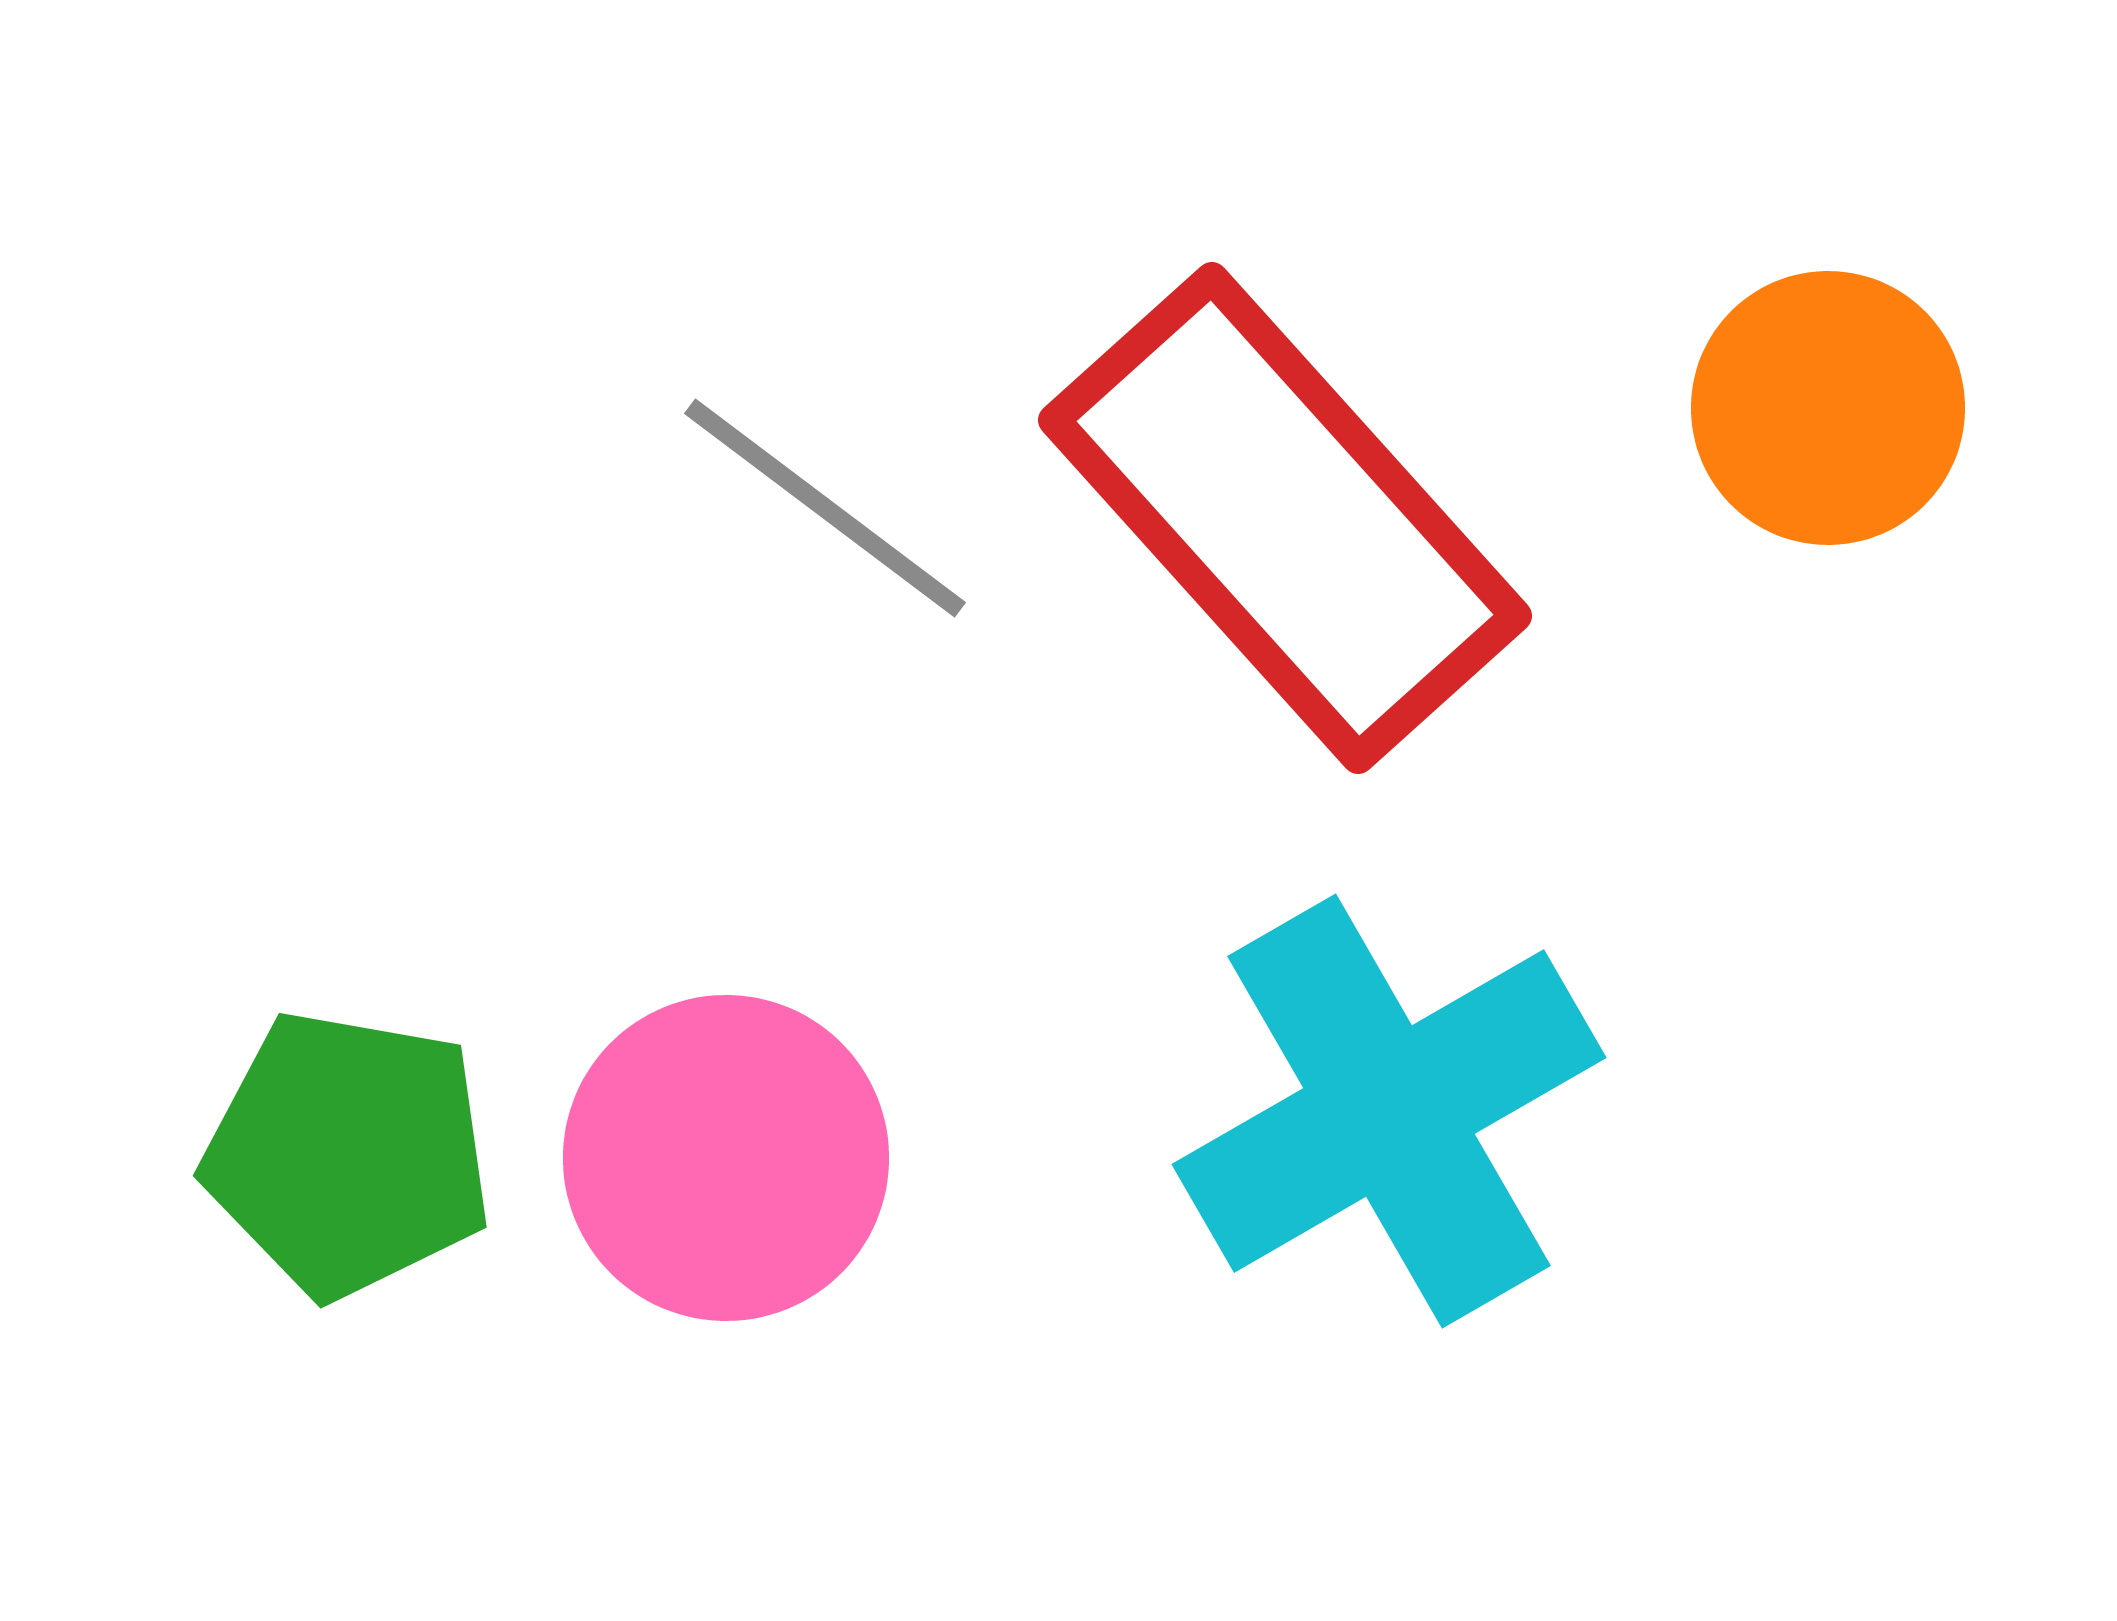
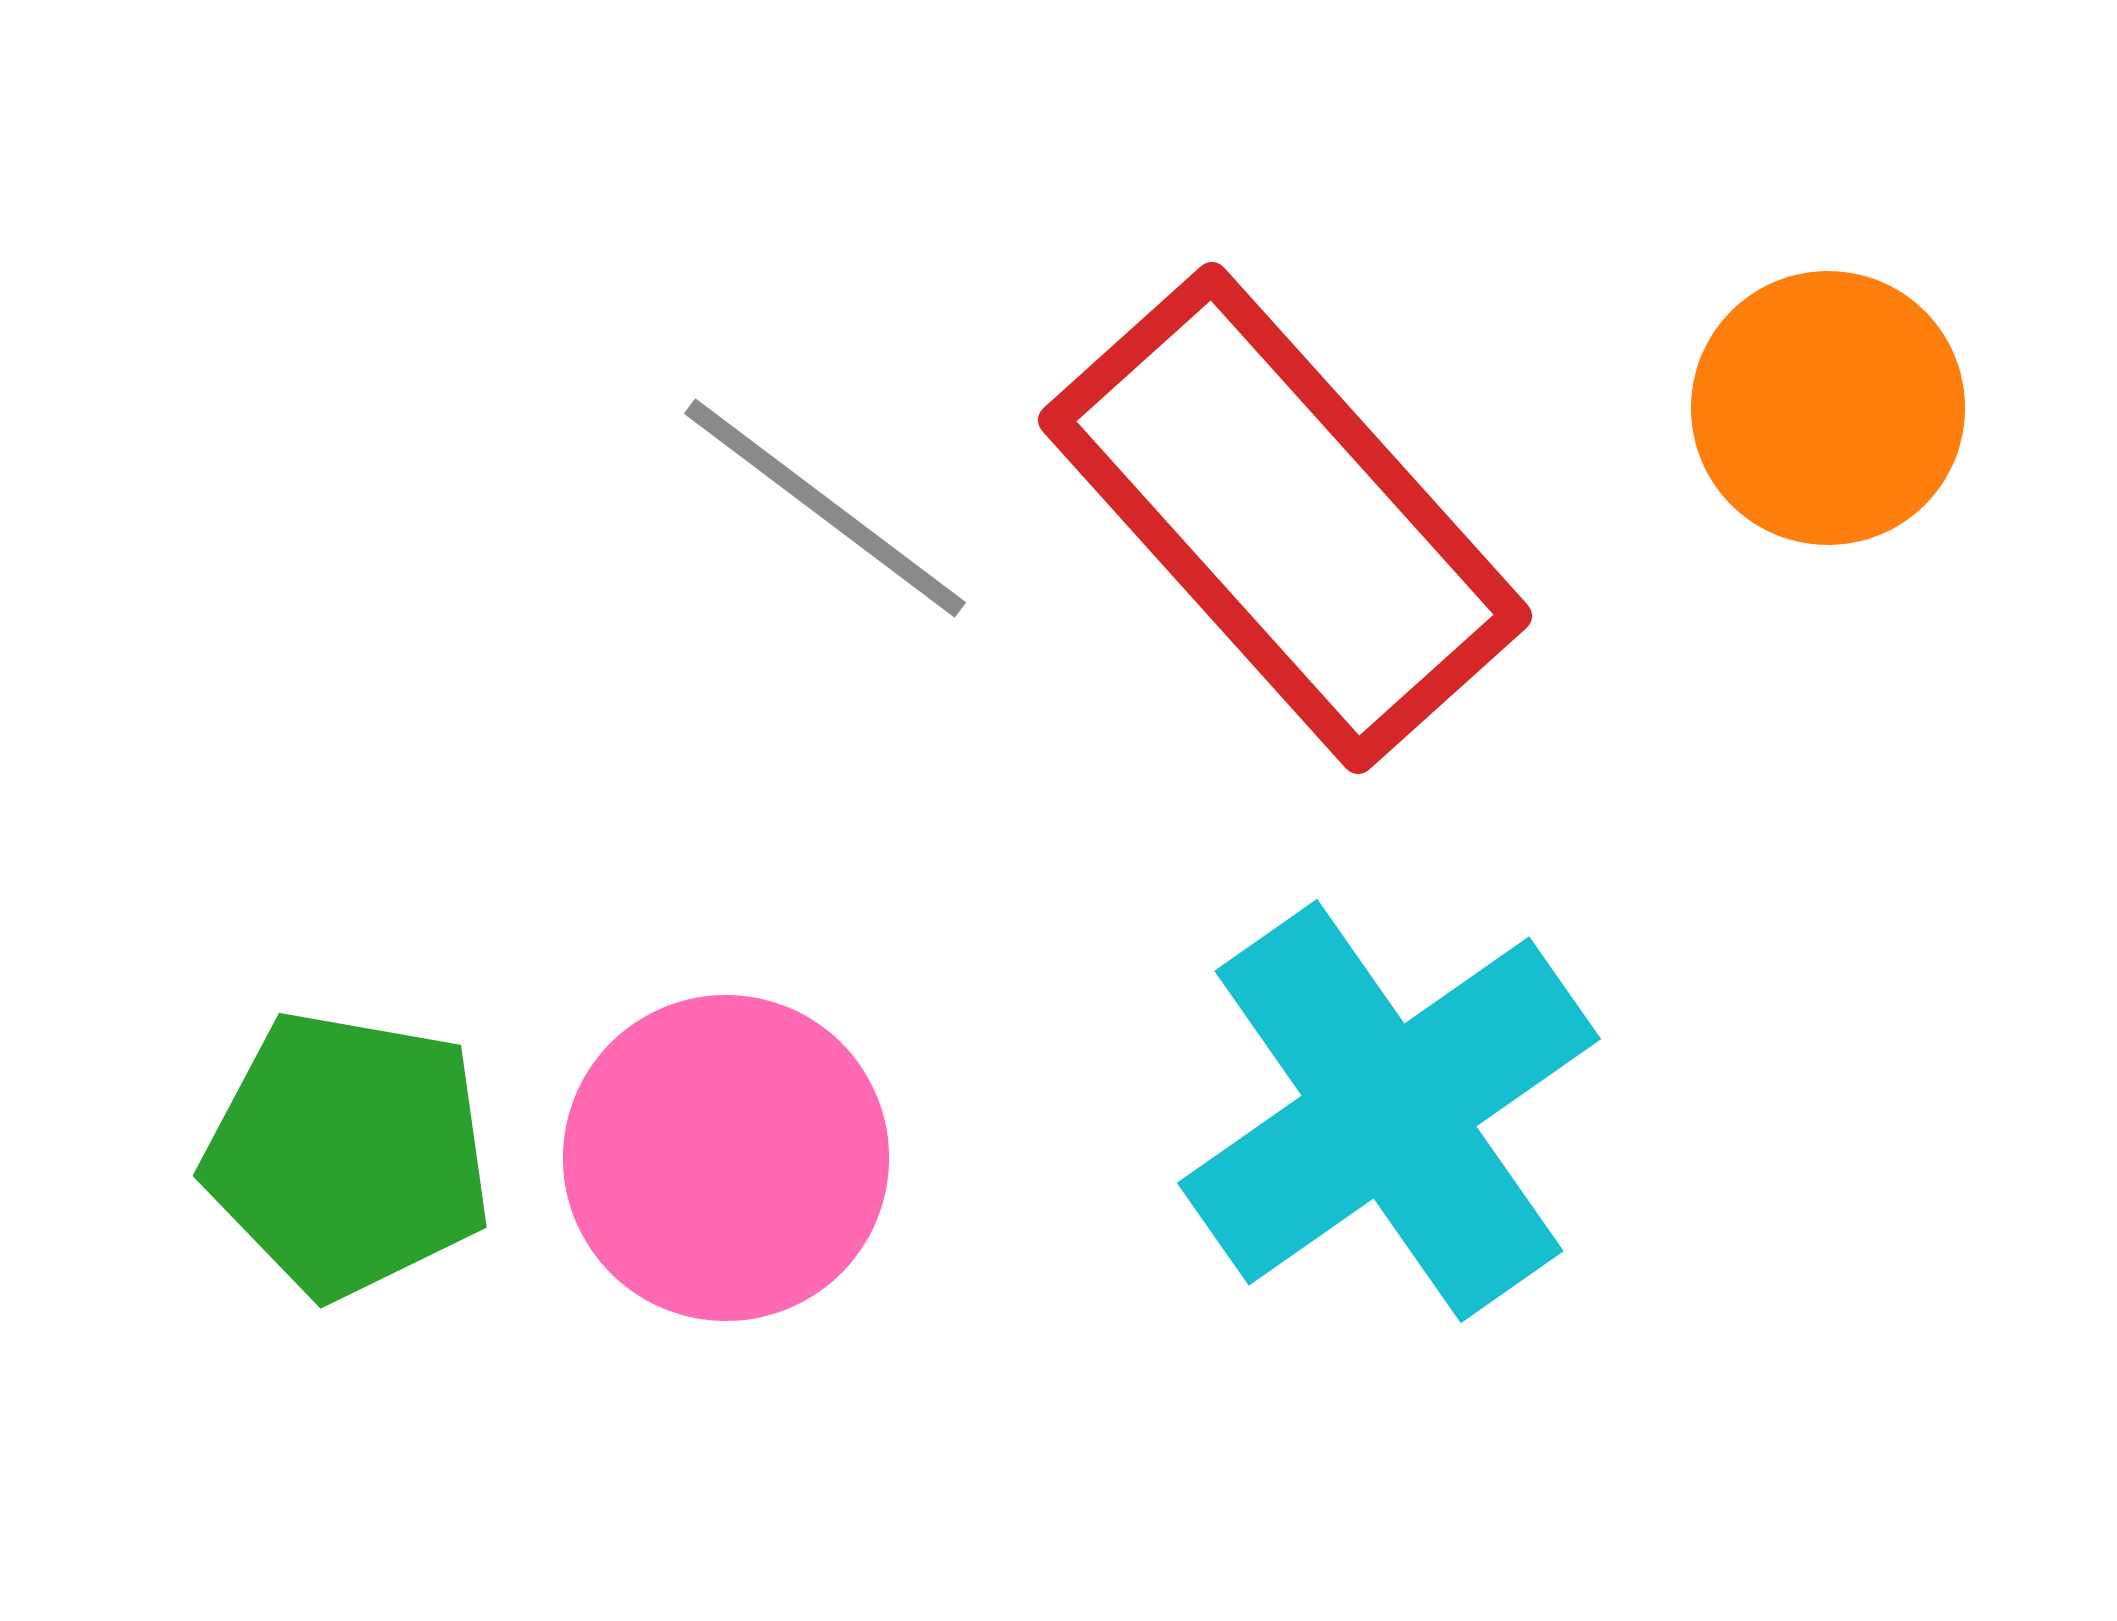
cyan cross: rotated 5 degrees counterclockwise
